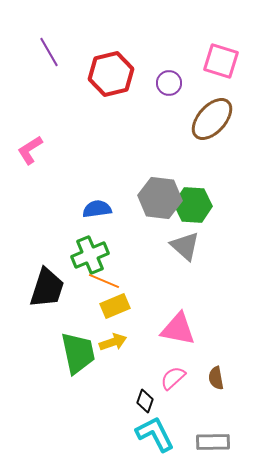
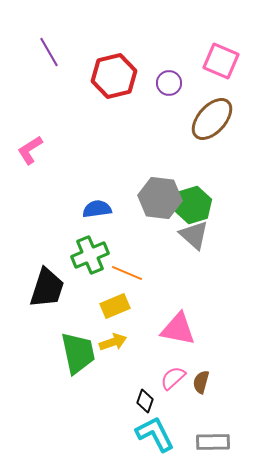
pink square: rotated 6 degrees clockwise
red hexagon: moved 3 px right, 2 px down
green hexagon: rotated 21 degrees counterclockwise
gray triangle: moved 9 px right, 11 px up
orange line: moved 23 px right, 8 px up
brown semicircle: moved 15 px left, 4 px down; rotated 25 degrees clockwise
